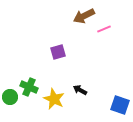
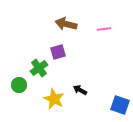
brown arrow: moved 18 px left, 8 px down; rotated 40 degrees clockwise
pink line: rotated 16 degrees clockwise
green cross: moved 10 px right, 19 px up; rotated 30 degrees clockwise
green circle: moved 9 px right, 12 px up
